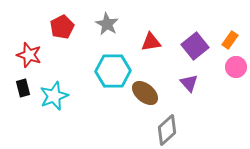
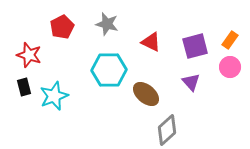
gray star: rotated 15 degrees counterclockwise
red triangle: rotated 35 degrees clockwise
purple square: rotated 24 degrees clockwise
pink circle: moved 6 px left
cyan hexagon: moved 4 px left, 1 px up
purple triangle: moved 2 px right, 1 px up
black rectangle: moved 1 px right, 1 px up
brown ellipse: moved 1 px right, 1 px down
